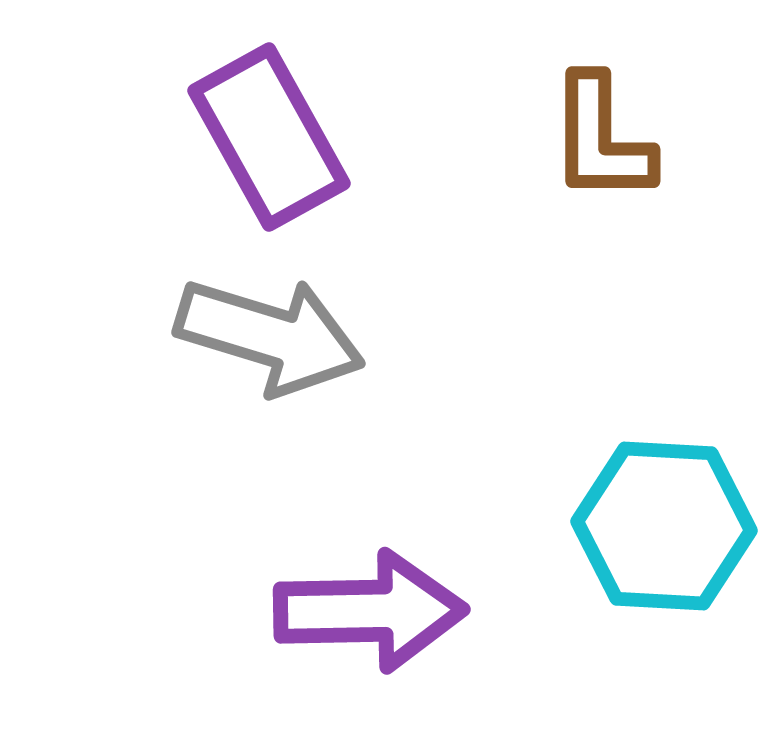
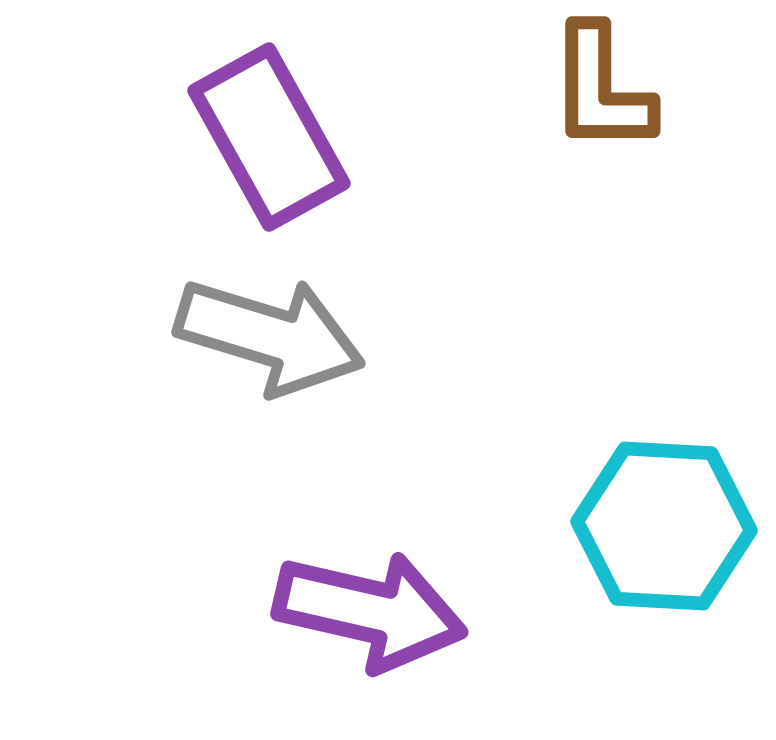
brown L-shape: moved 50 px up
purple arrow: rotated 14 degrees clockwise
